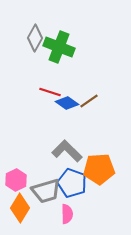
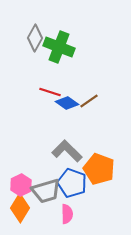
orange pentagon: rotated 24 degrees clockwise
pink hexagon: moved 5 px right, 5 px down
